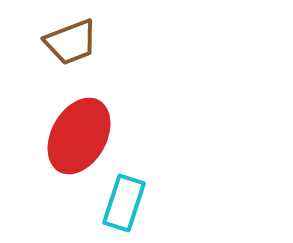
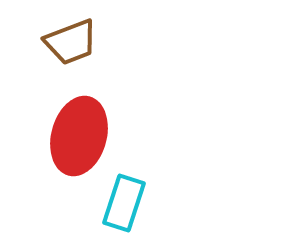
red ellipse: rotated 14 degrees counterclockwise
